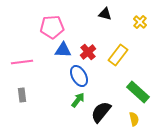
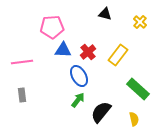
green rectangle: moved 3 px up
